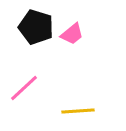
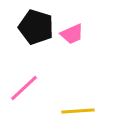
pink trapezoid: rotated 15 degrees clockwise
